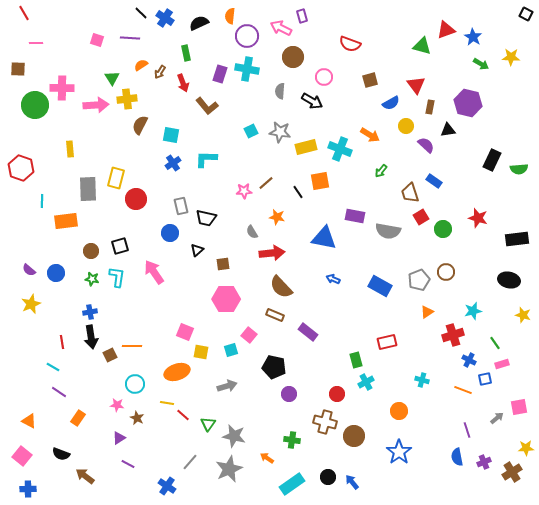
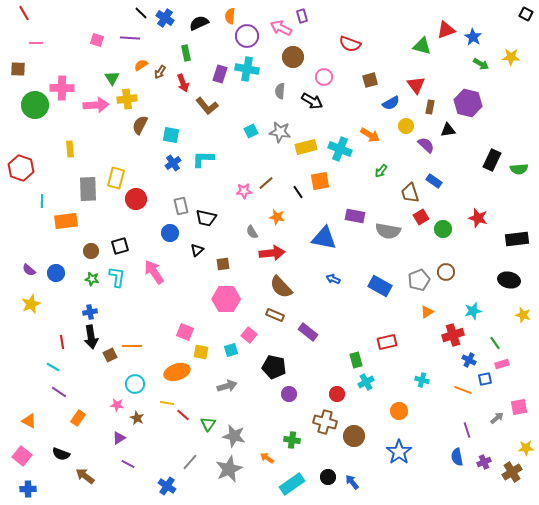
cyan L-shape at (206, 159): moved 3 px left
